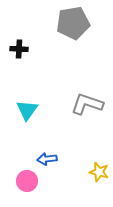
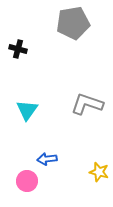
black cross: moved 1 px left; rotated 12 degrees clockwise
